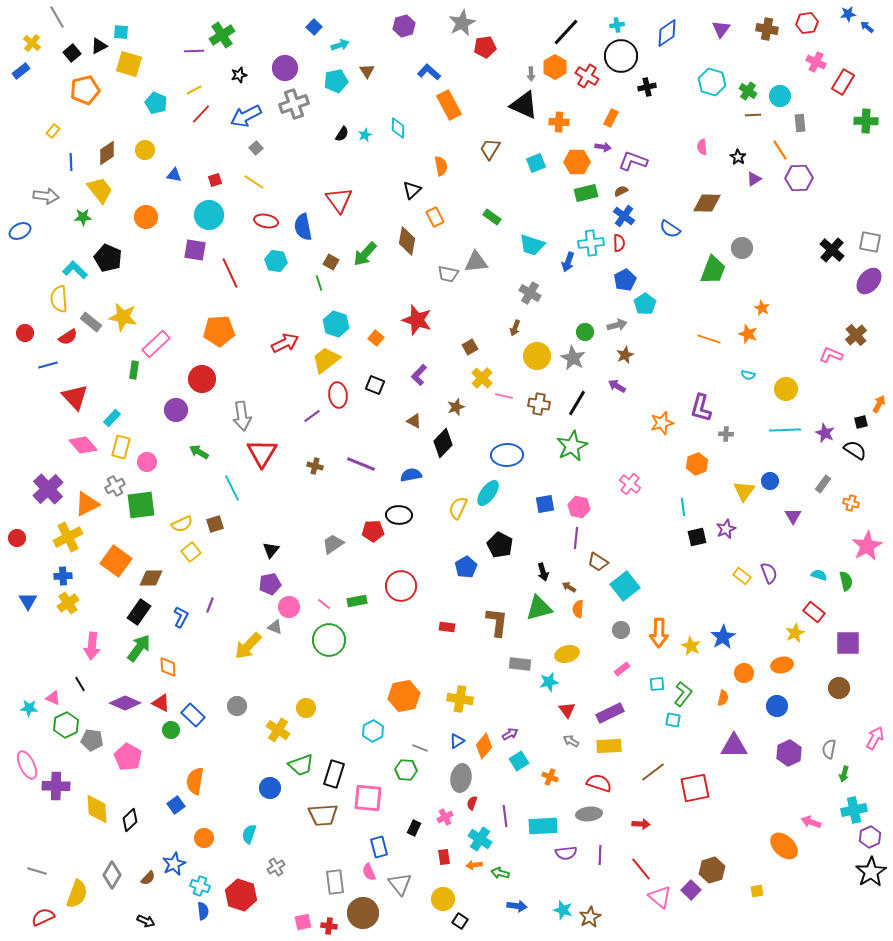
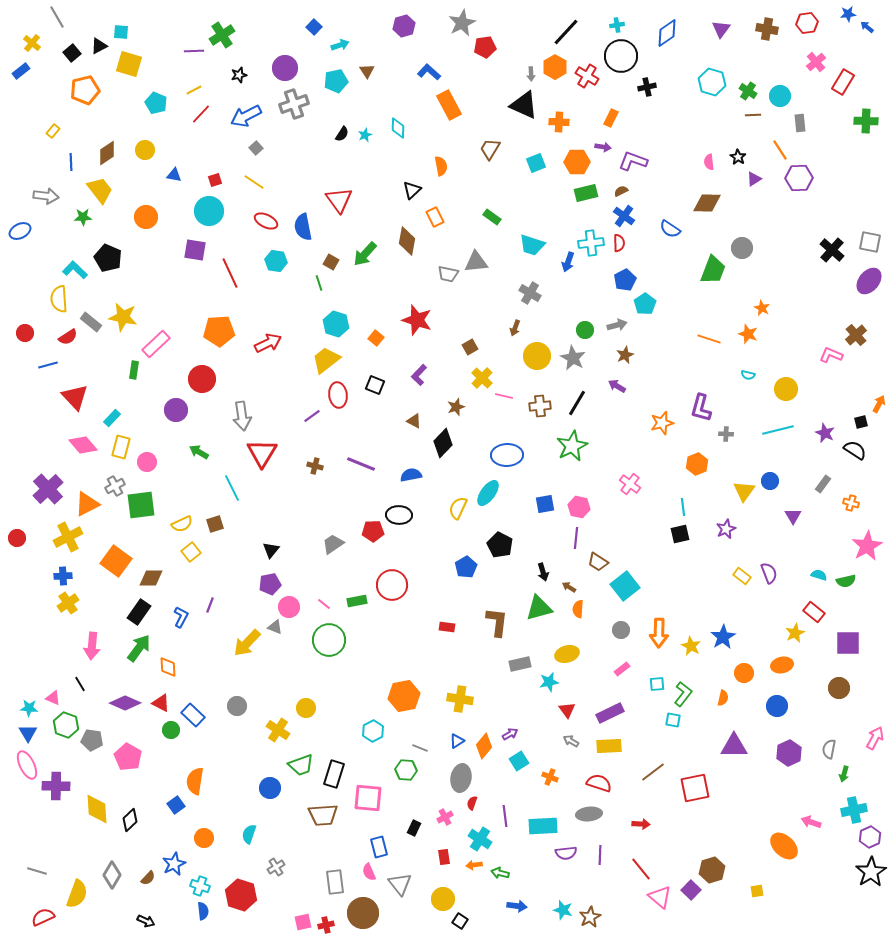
pink cross at (816, 62): rotated 24 degrees clockwise
pink semicircle at (702, 147): moved 7 px right, 15 px down
cyan circle at (209, 215): moved 4 px up
red ellipse at (266, 221): rotated 15 degrees clockwise
green circle at (585, 332): moved 2 px up
red arrow at (285, 343): moved 17 px left
brown cross at (539, 404): moved 1 px right, 2 px down; rotated 15 degrees counterclockwise
cyan line at (785, 430): moved 7 px left; rotated 12 degrees counterclockwise
black square at (697, 537): moved 17 px left, 3 px up
green semicircle at (846, 581): rotated 90 degrees clockwise
red circle at (401, 586): moved 9 px left, 1 px up
blue triangle at (28, 601): moved 132 px down
yellow arrow at (248, 646): moved 1 px left, 3 px up
gray rectangle at (520, 664): rotated 20 degrees counterclockwise
green hexagon at (66, 725): rotated 15 degrees counterclockwise
red cross at (329, 926): moved 3 px left, 1 px up; rotated 21 degrees counterclockwise
